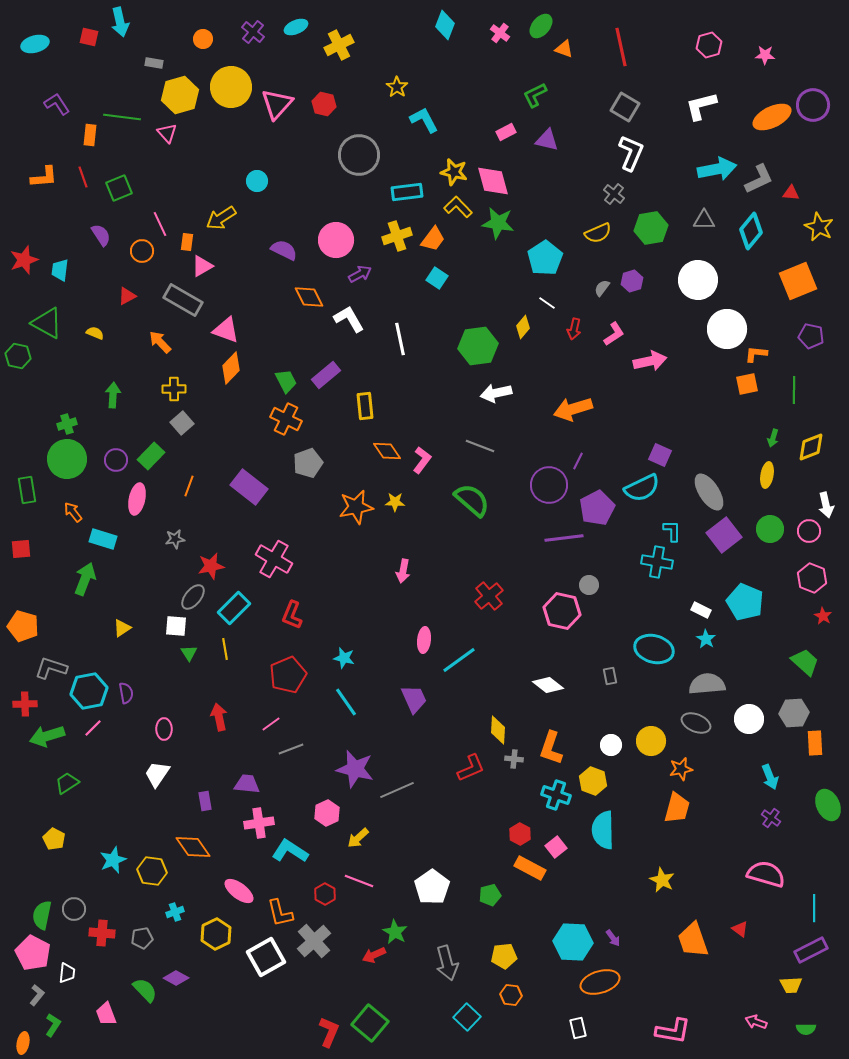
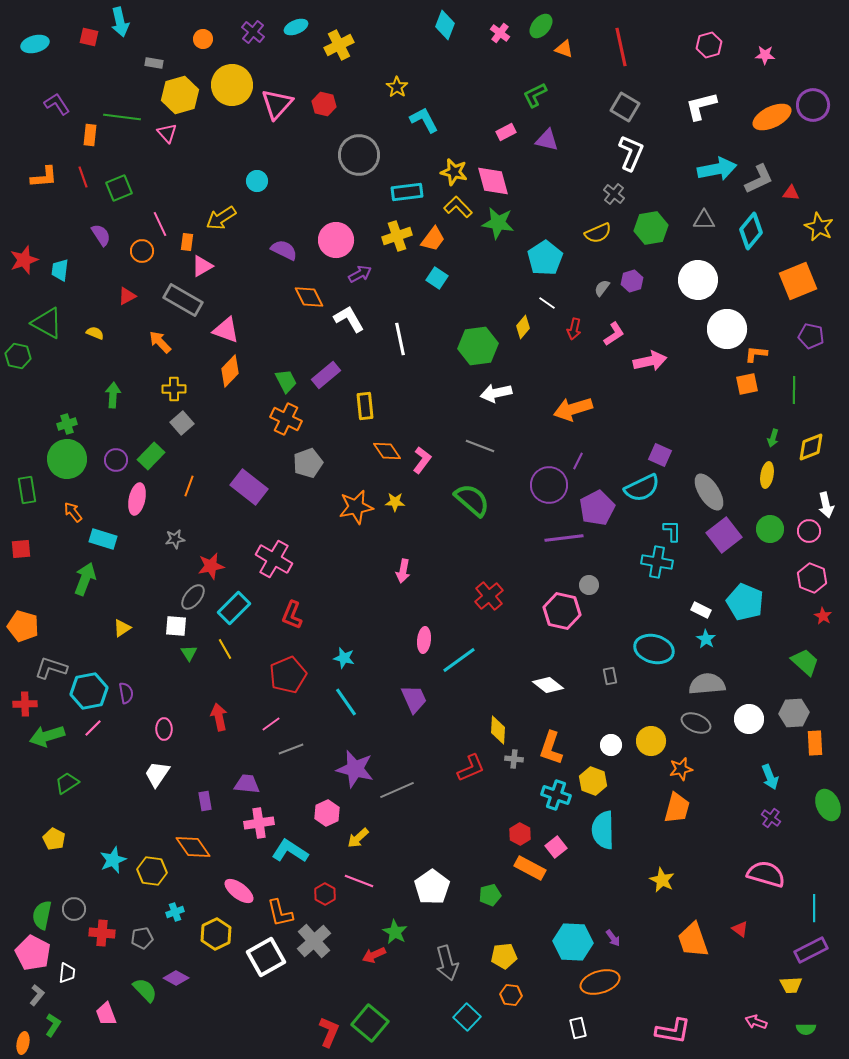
yellow circle at (231, 87): moved 1 px right, 2 px up
orange diamond at (231, 368): moved 1 px left, 3 px down
yellow line at (225, 649): rotated 20 degrees counterclockwise
